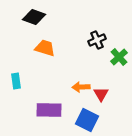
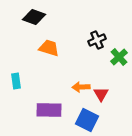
orange trapezoid: moved 4 px right
